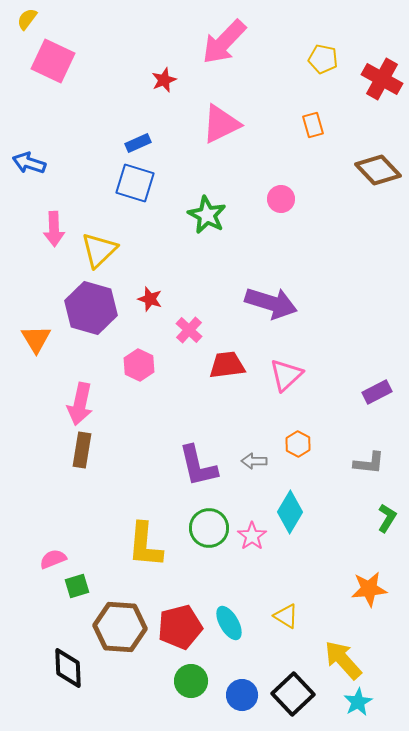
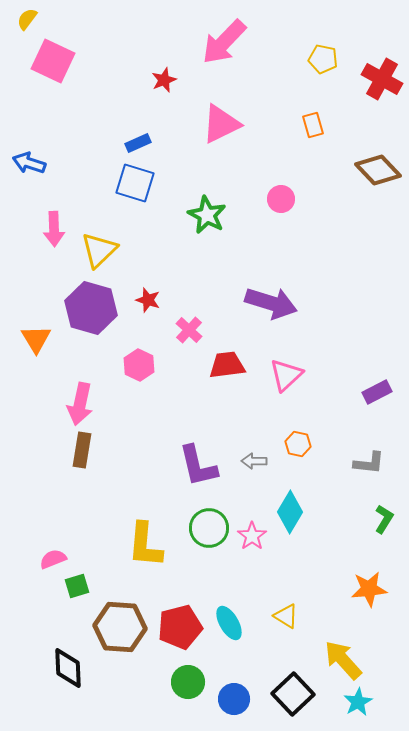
red star at (150, 299): moved 2 px left, 1 px down
orange hexagon at (298, 444): rotated 15 degrees counterclockwise
green L-shape at (387, 518): moved 3 px left, 1 px down
green circle at (191, 681): moved 3 px left, 1 px down
blue circle at (242, 695): moved 8 px left, 4 px down
